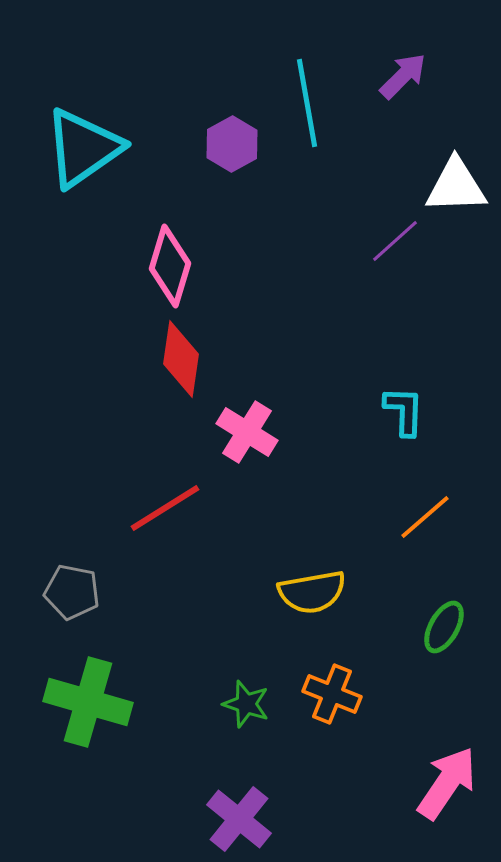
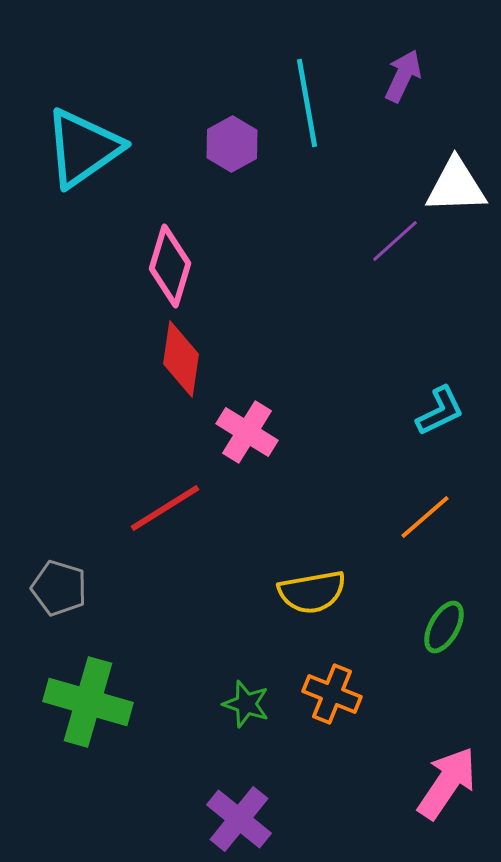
purple arrow: rotated 20 degrees counterclockwise
cyan L-shape: moved 36 px right; rotated 62 degrees clockwise
gray pentagon: moved 13 px left, 4 px up; rotated 6 degrees clockwise
